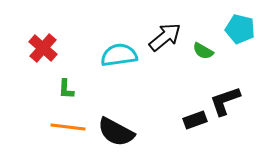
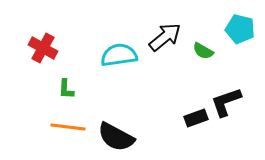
red cross: rotated 12 degrees counterclockwise
black L-shape: moved 1 px right, 1 px down
black rectangle: moved 1 px right, 2 px up
black semicircle: moved 5 px down
